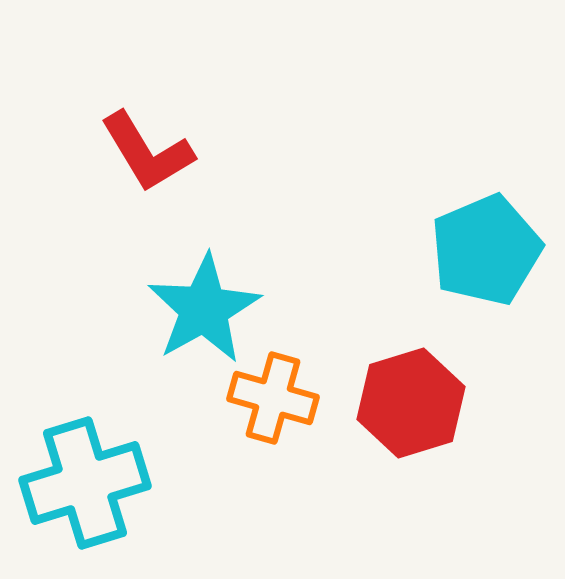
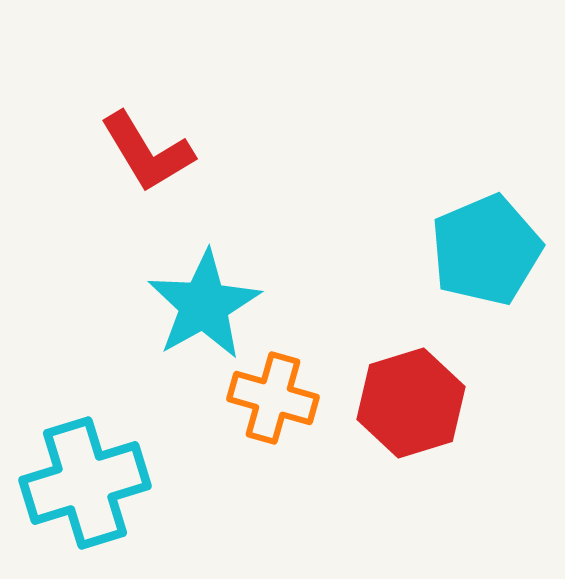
cyan star: moved 4 px up
